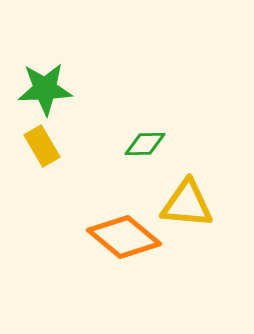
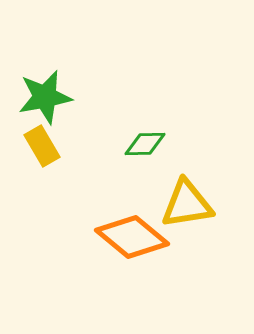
green star: moved 8 px down; rotated 8 degrees counterclockwise
yellow triangle: rotated 14 degrees counterclockwise
orange diamond: moved 8 px right
